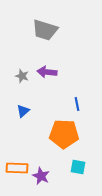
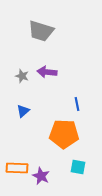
gray trapezoid: moved 4 px left, 1 px down
